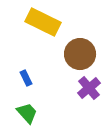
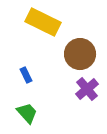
blue rectangle: moved 3 px up
purple cross: moved 2 px left, 1 px down
